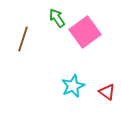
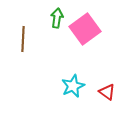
green arrow: rotated 42 degrees clockwise
pink square: moved 3 px up
brown line: rotated 15 degrees counterclockwise
